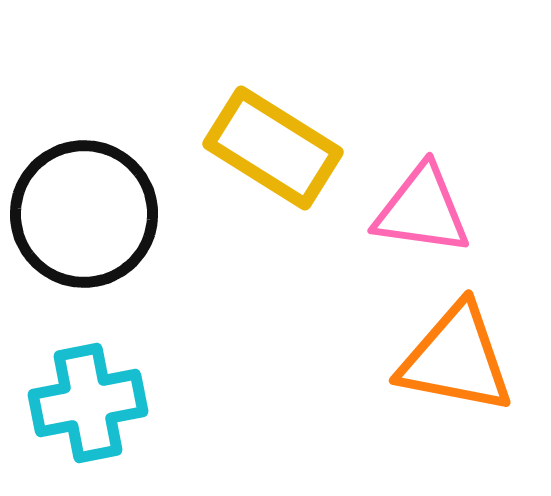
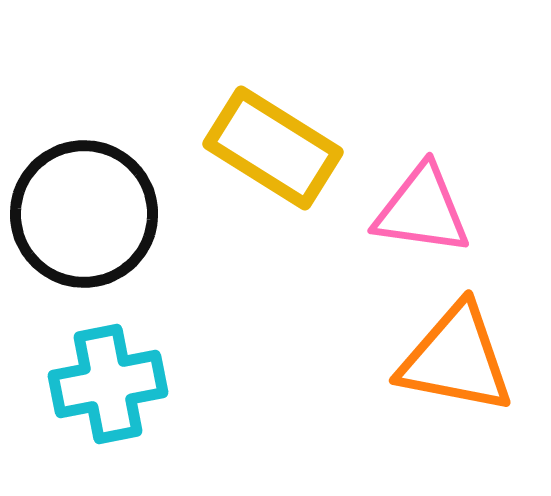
cyan cross: moved 20 px right, 19 px up
